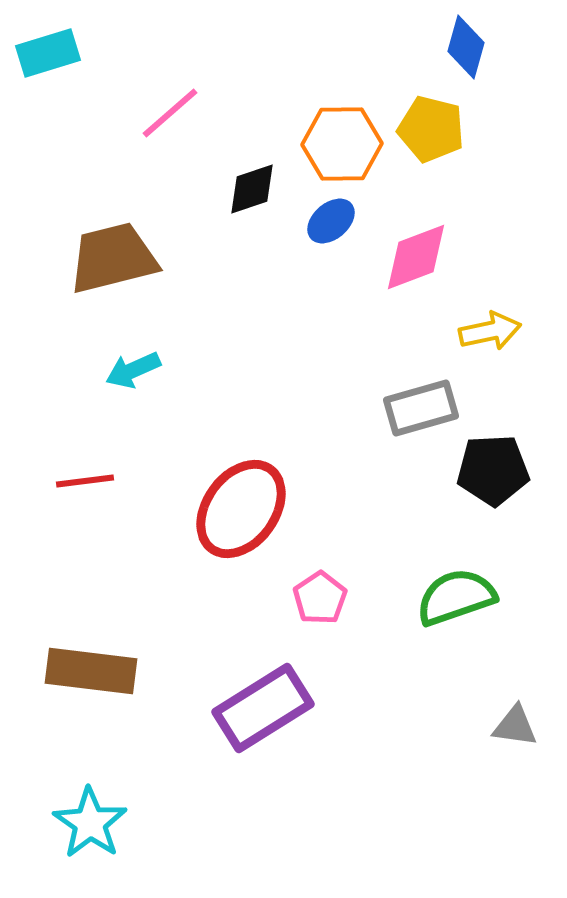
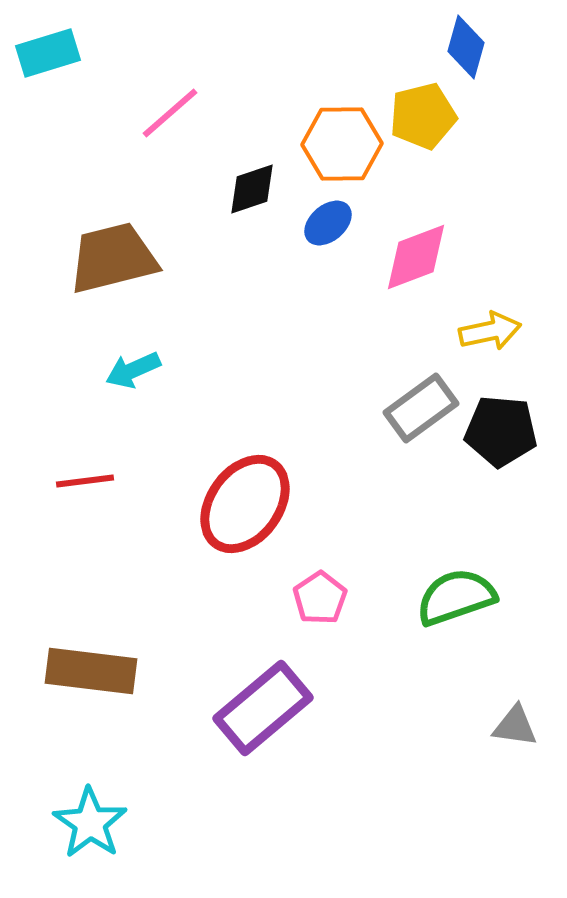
yellow pentagon: moved 8 px left, 13 px up; rotated 28 degrees counterclockwise
blue ellipse: moved 3 px left, 2 px down
gray rectangle: rotated 20 degrees counterclockwise
black pentagon: moved 8 px right, 39 px up; rotated 8 degrees clockwise
red ellipse: moved 4 px right, 5 px up
purple rectangle: rotated 8 degrees counterclockwise
